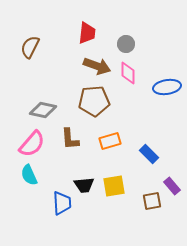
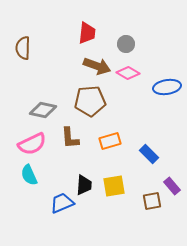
brown semicircle: moved 7 px left, 1 px down; rotated 25 degrees counterclockwise
pink diamond: rotated 60 degrees counterclockwise
brown pentagon: moved 4 px left
brown L-shape: moved 1 px up
pink semicircle: rotated 24 degrees clockwise
black trapezoid: rotated 80 degrees counterclockwise
blue trapezoid: rotated 110 degrees counterclockwise
